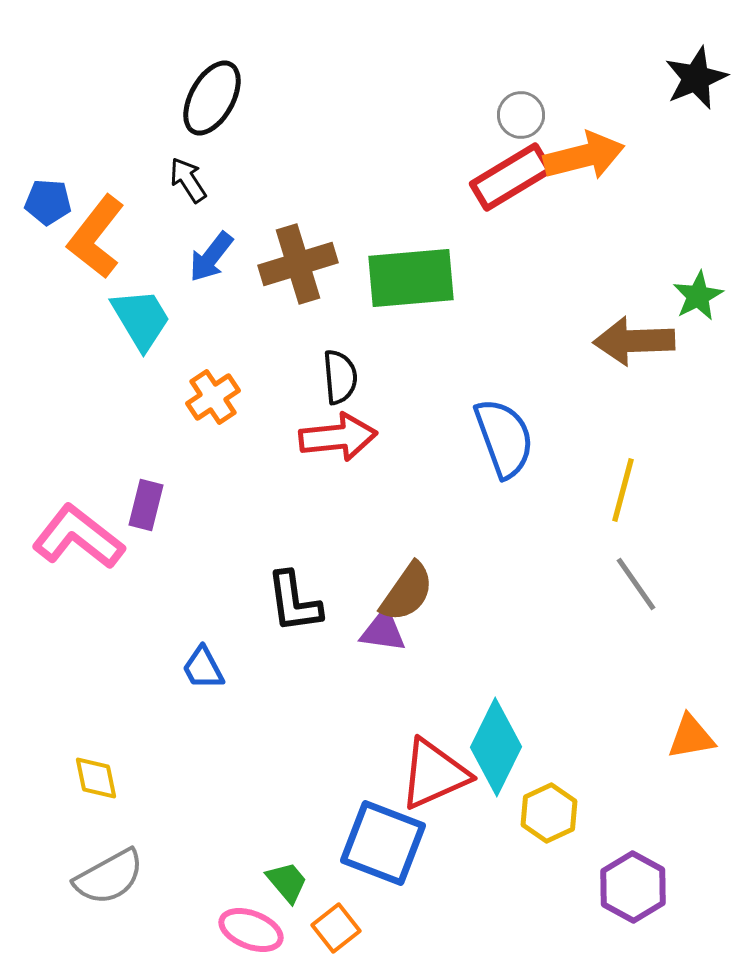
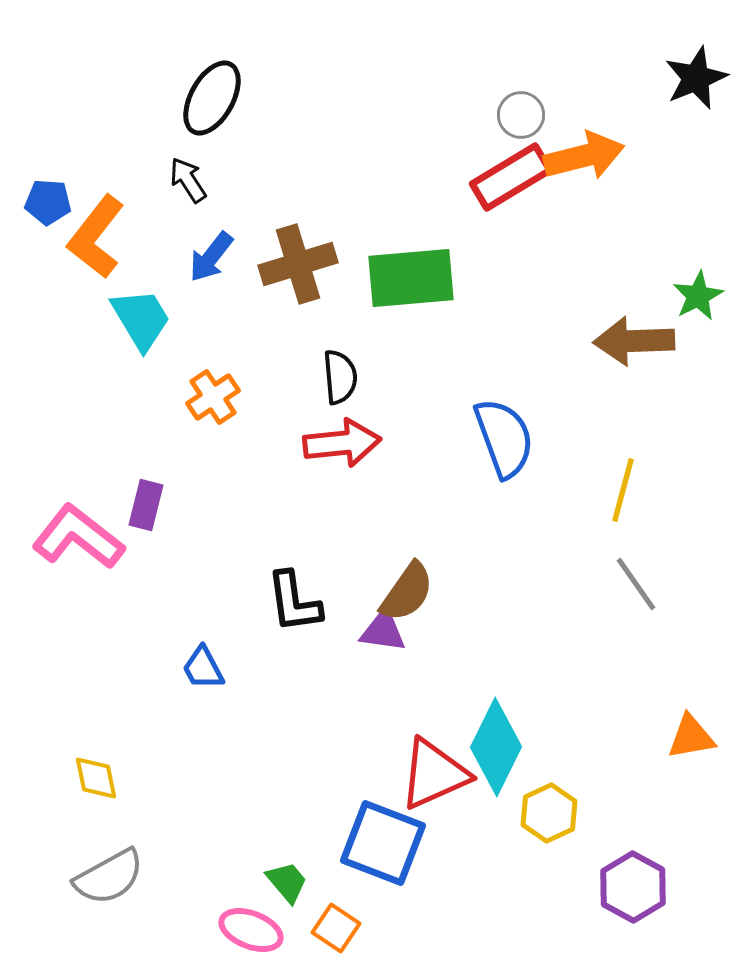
red arrow: moved 4 px right, 6 px down
orange square: rotated 18 degrees counterclockwise
